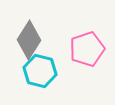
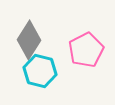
pink pentagon: moved 1 px left, 1 px down; rotated 8 degrees counterclockwise
